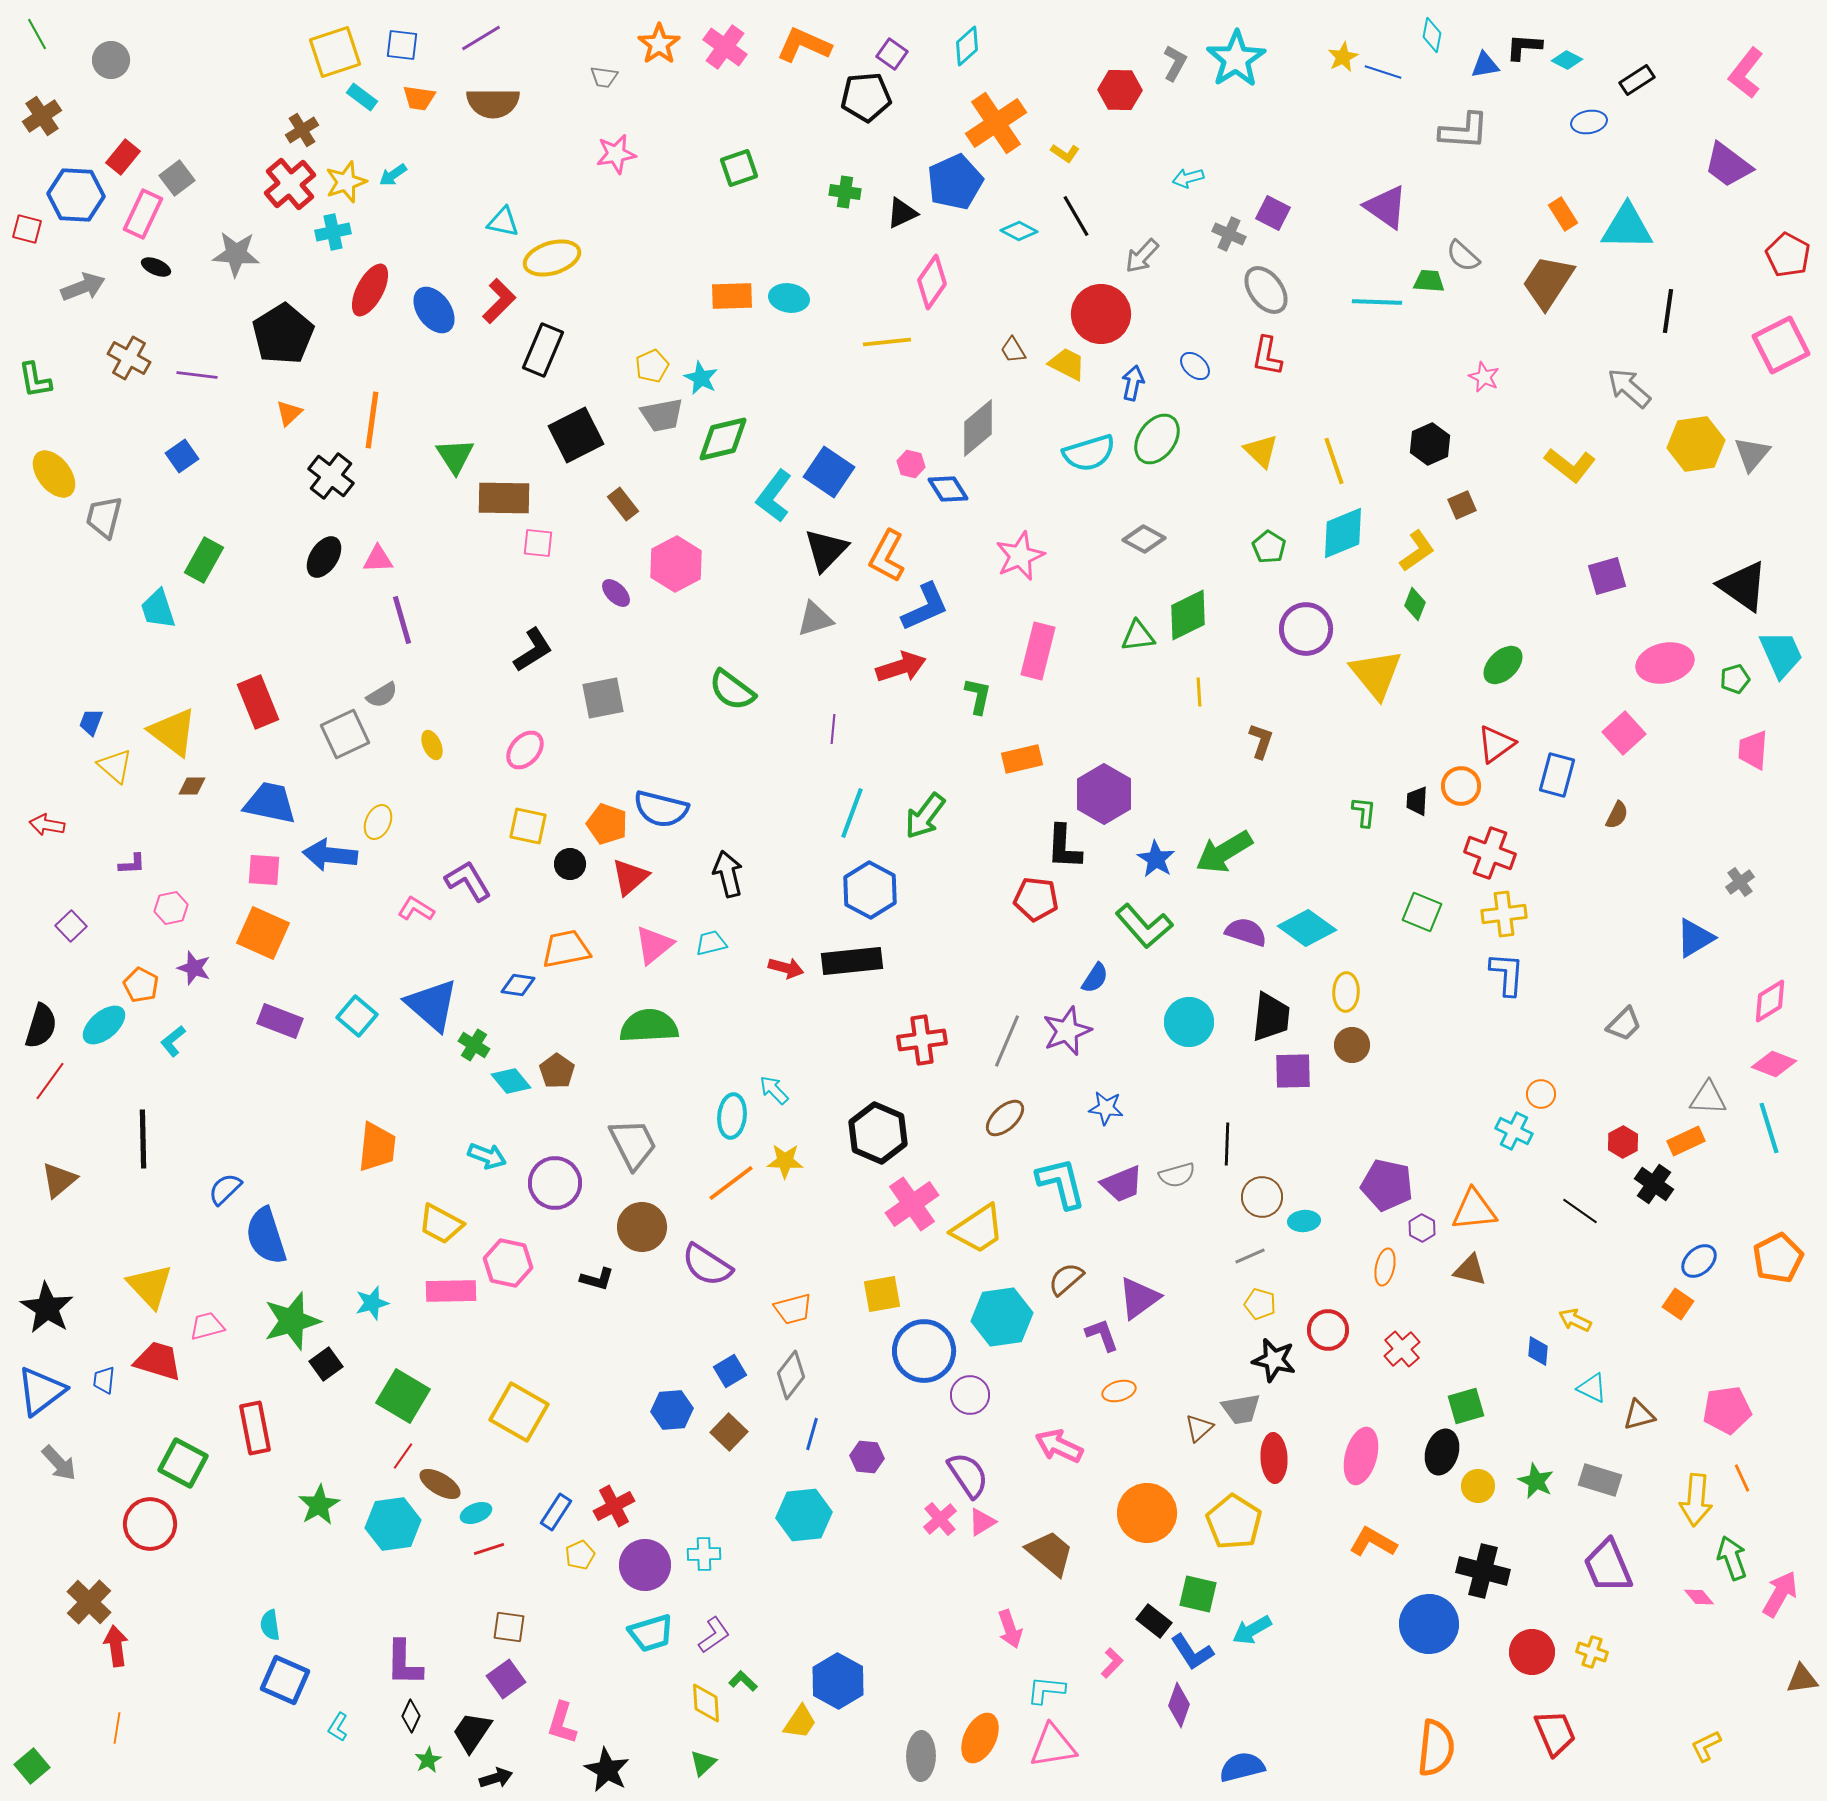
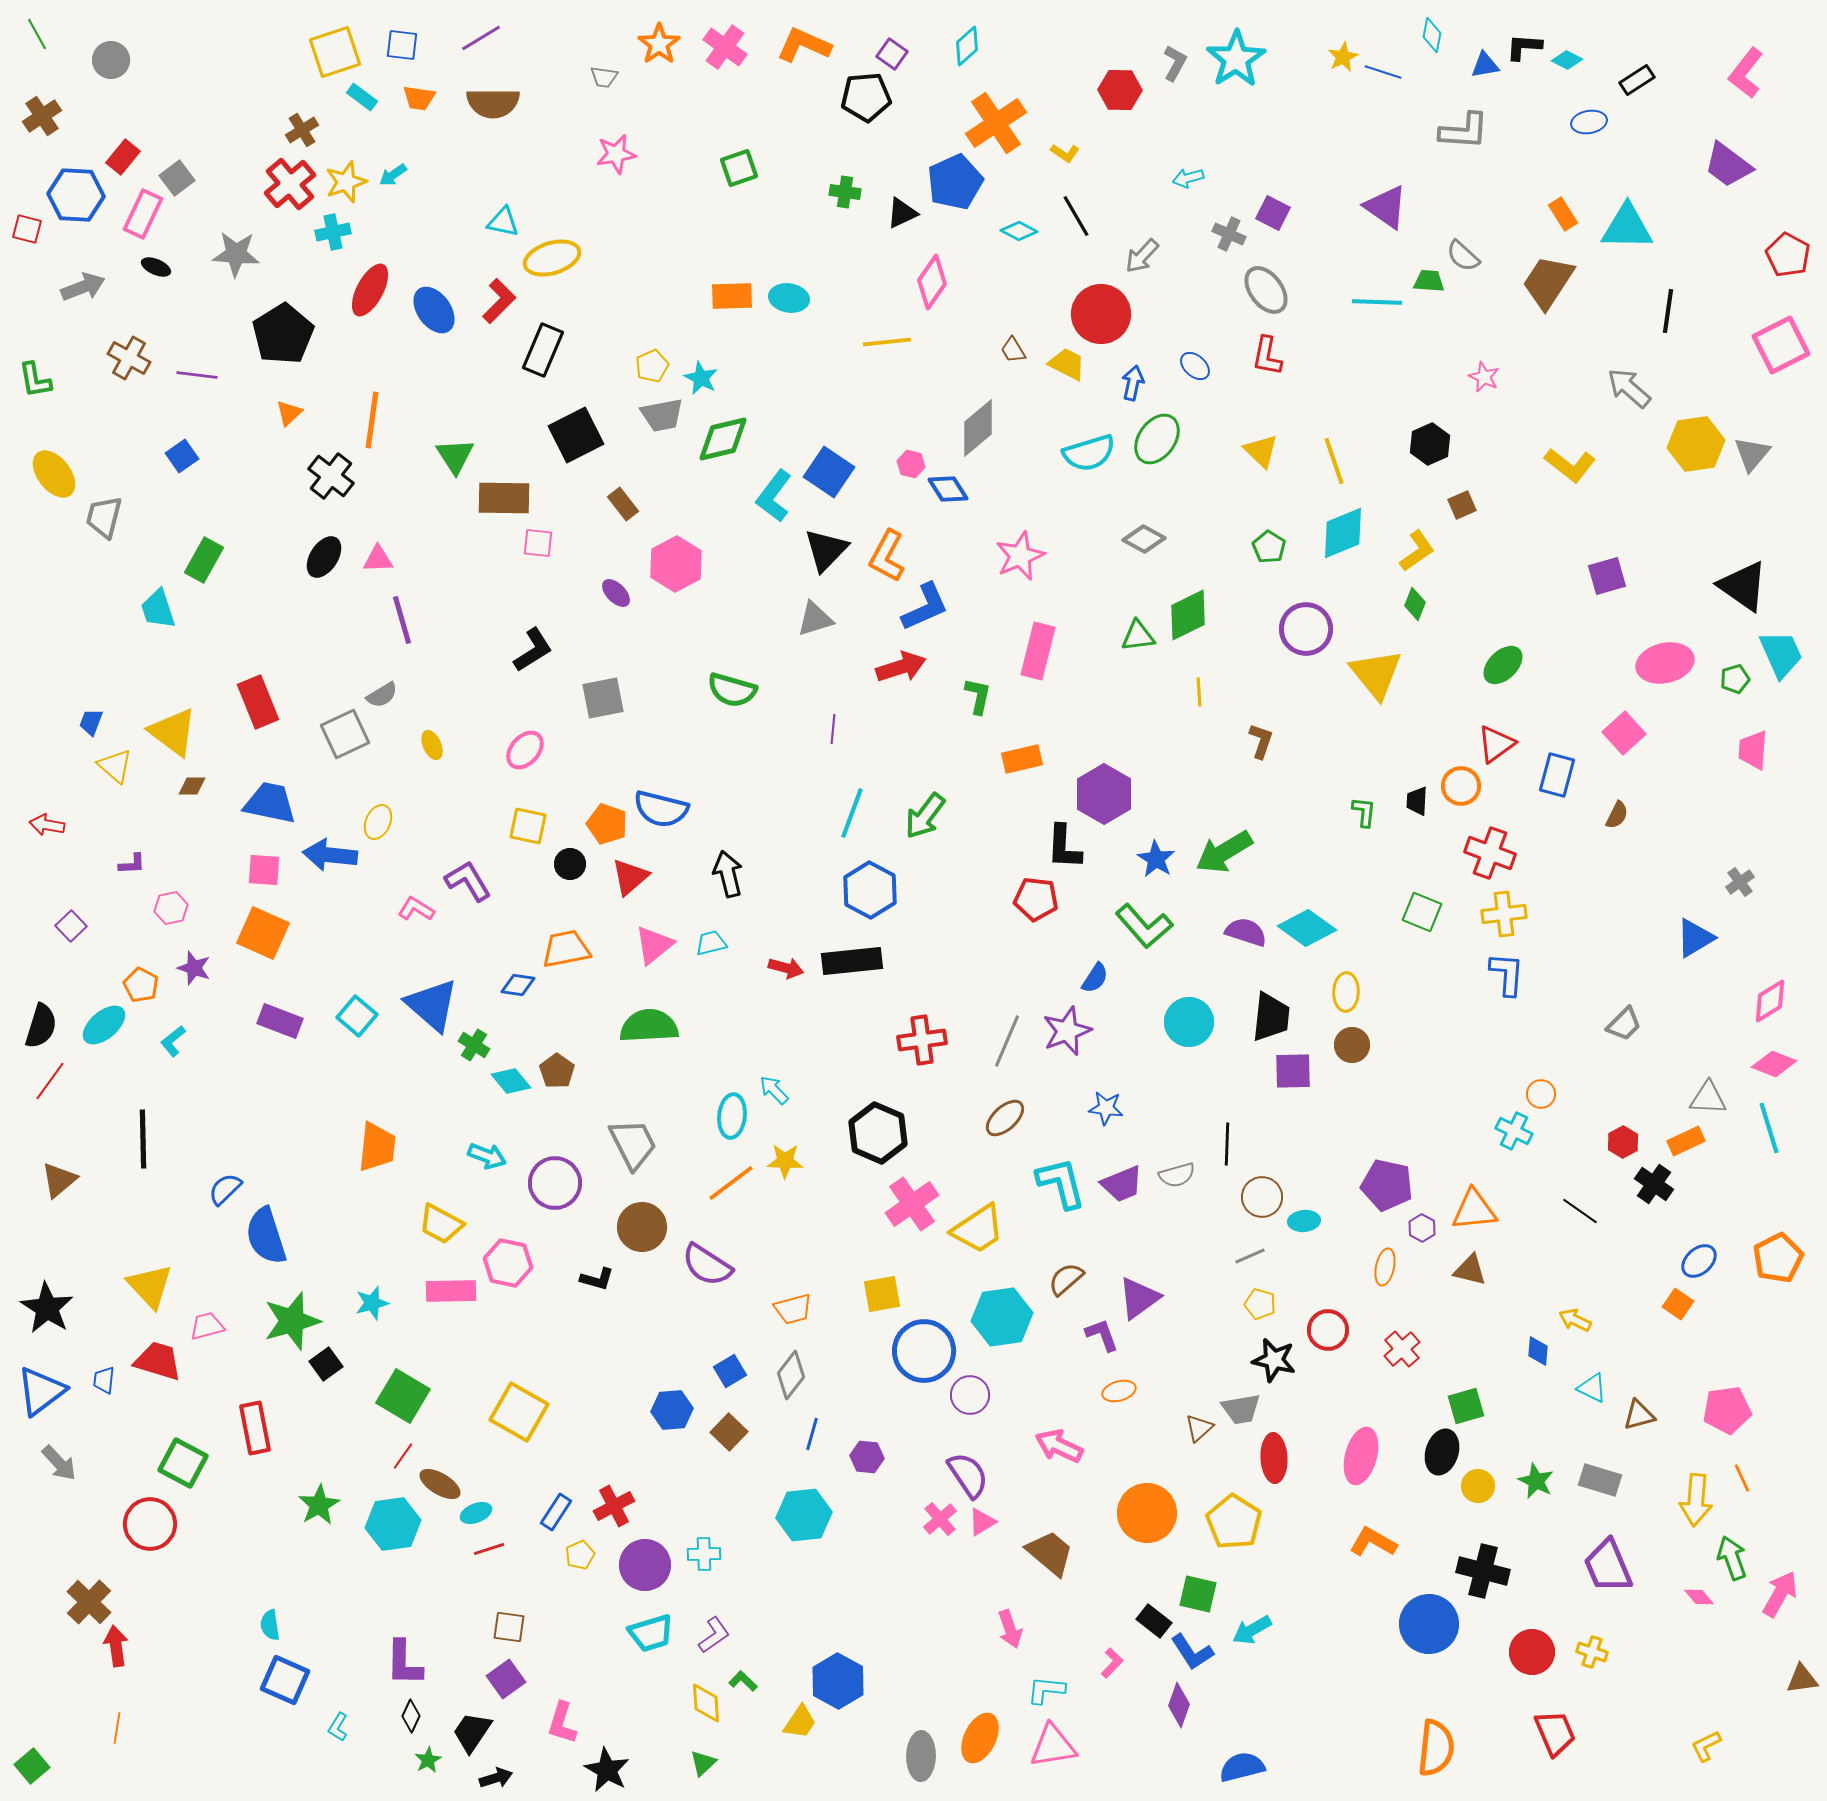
green semicircle at (732, 690): rotated 21 degrees counterclockwise
